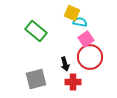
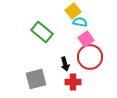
yellow square: moved 1 px right, 2 px up; rotated 28 degrees clockwise
green rectangle: moved 6 px right, 1 px down
